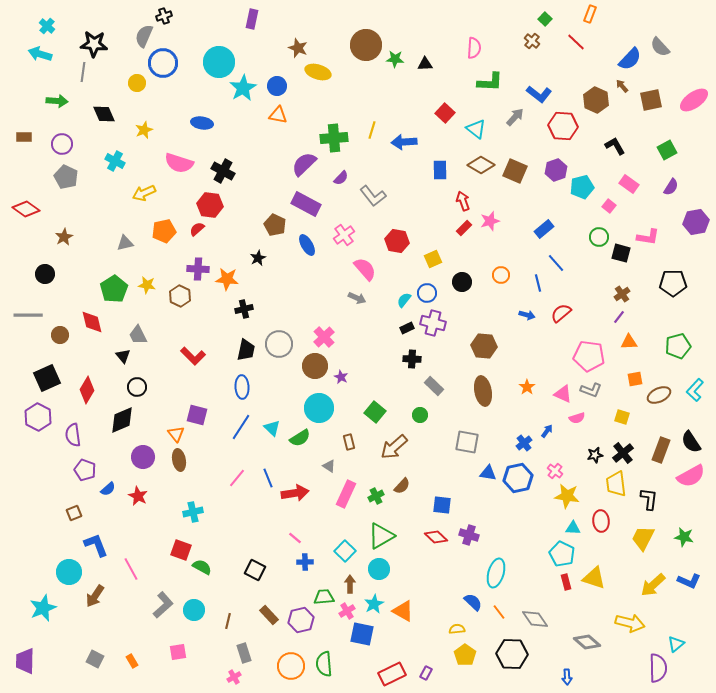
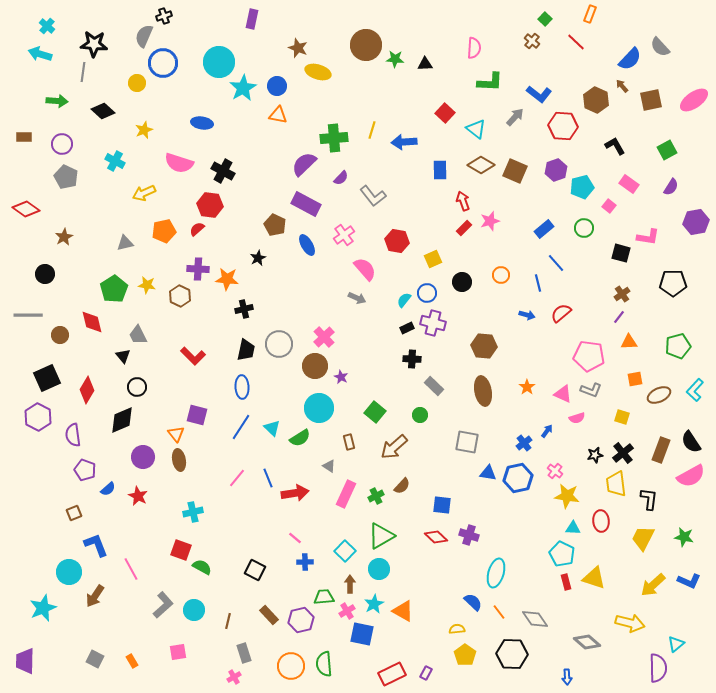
black diamond at (104, 114): moved 1 px left, 3 px up; rotated 25 degrees counterclockwise
green circle at (599, 237): moved 15 px left, 9 px up
